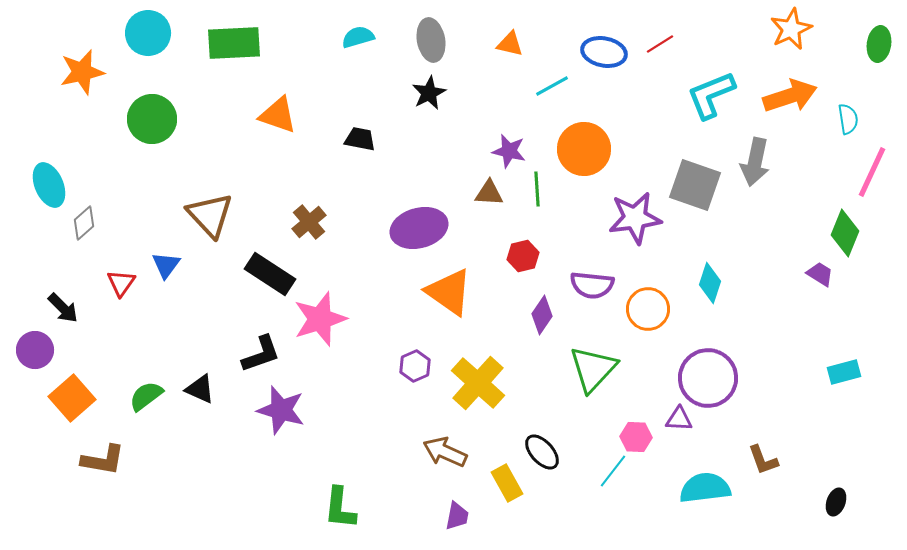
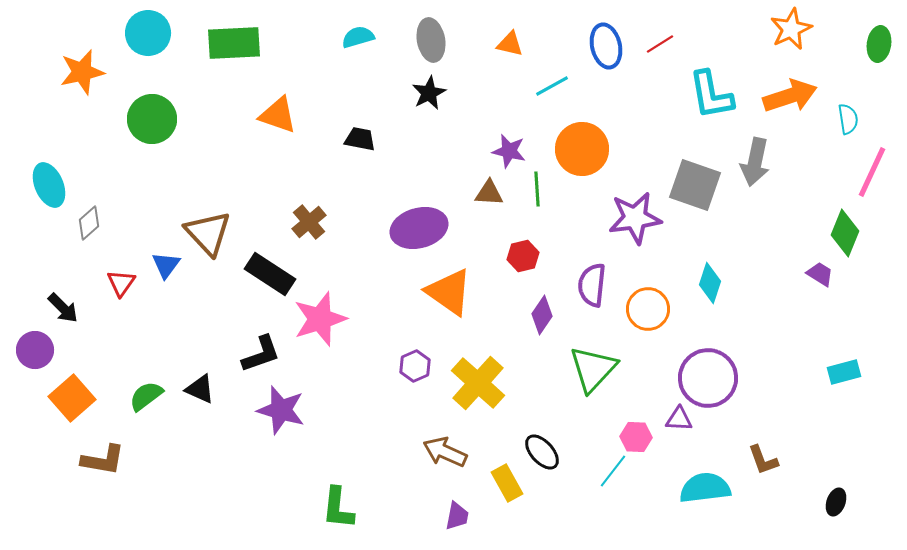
blue ellipse at (604, 52): moved 2 px right, 6 px up; rotated 66 degrees clockwise
cyan L-shape at (711, 95): rotated 78 degrees counterclockwise
orange circle at (584, 149): moved 2 px left
brown triangle at (210, 215): moved 2 px left, 18 px down
gray diamond at (84, 223): moved 5 px right
purple semicircle at (592, 285): rotated 90 degrees clockwise
green L-shape at (340, 508): moved 2 px left
